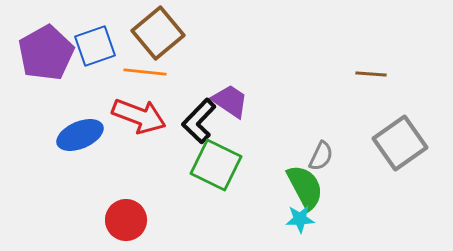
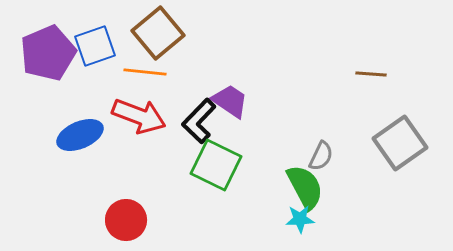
purple pentagon: moved 2 px right; rotated 6 degrees clockwise
